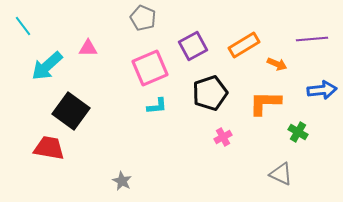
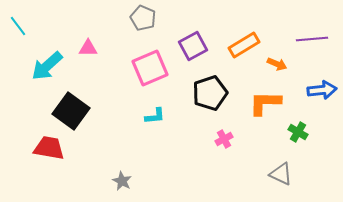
cyan line: moved 5 px left
cyan L-shape: moved 2 px left, 10 px down
pink cross: moved 1 px right, 2 px down
